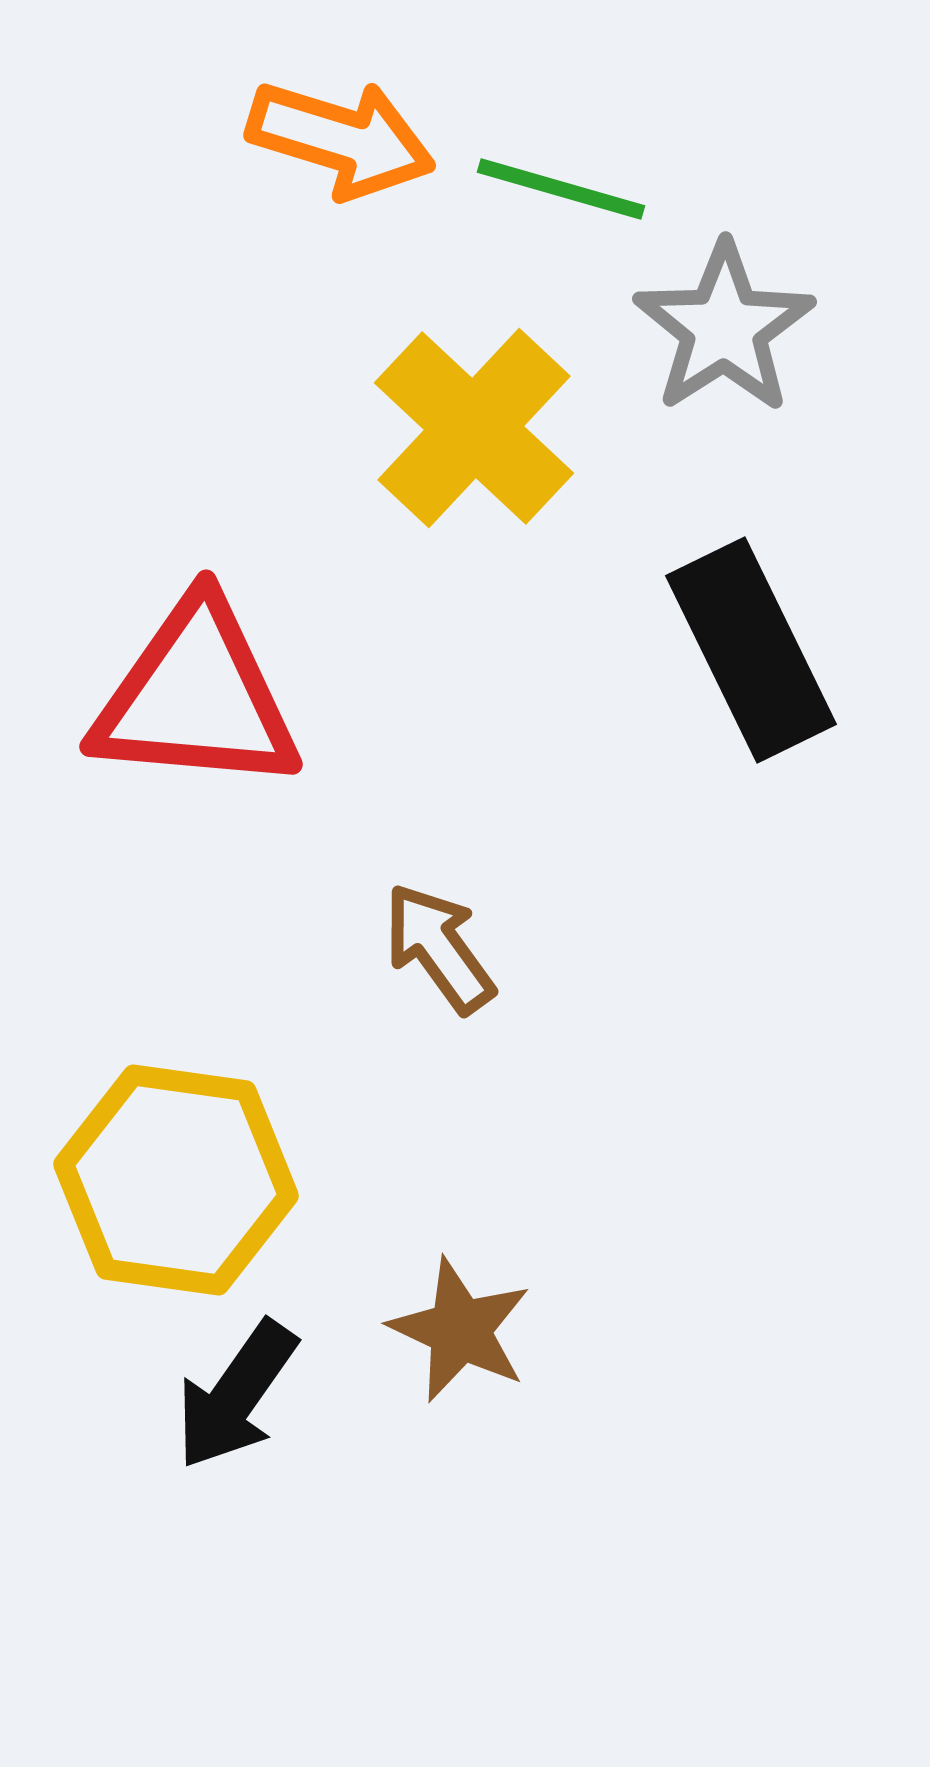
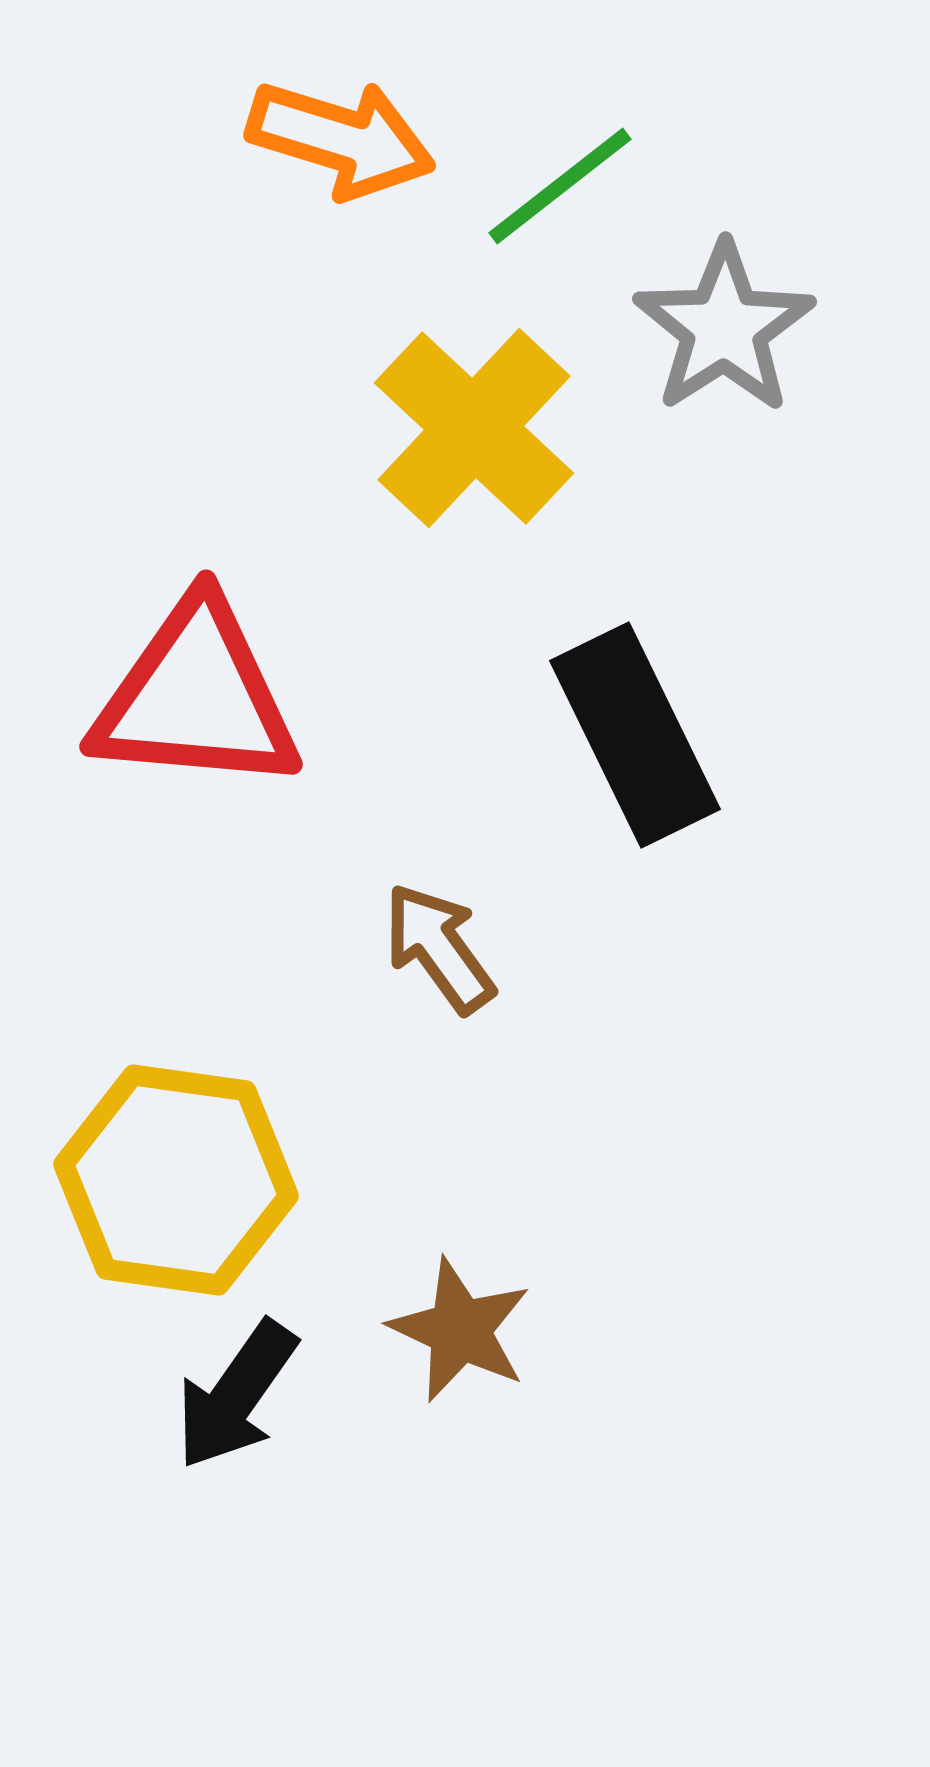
green line: moved 1 px left, 3 px up; rotated 54 degrees counterclockwise
black rectangle: moved 116 px left, 85 px down
